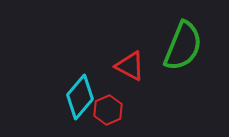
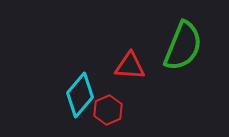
red triangle: rotated 24 degrees counterclockwise
cyan diamond: moved 2 px up
